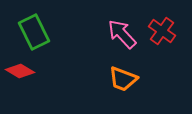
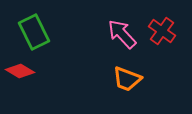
orange trapezoid: moved 4 px right
